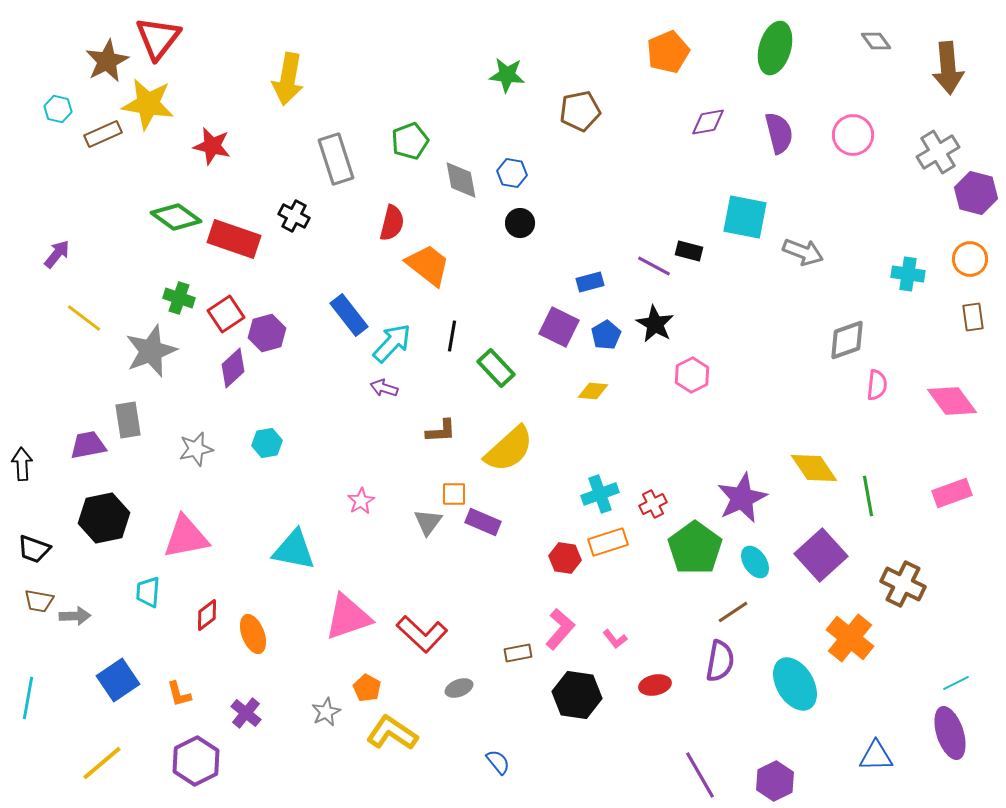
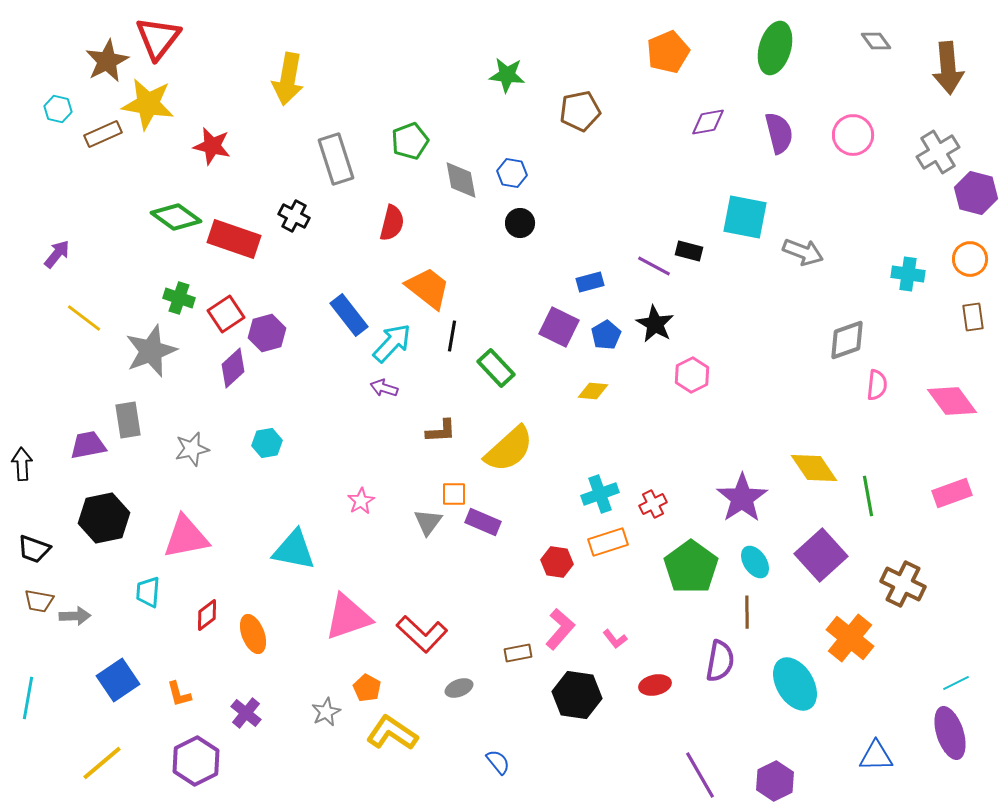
orange trapezoid at (428, 265): moved 23 px down
gray star at (196, 449): moved 4 px left
purple star at (742, 498): rotated 9 degrees counterclockwise
green pentagon at (695, 548): moved 4 px left, 19 px down
red hexagon at (565, 558): moved 8 px left, 4 px down
brown line at (733, 612): moved 14 px right; rotated 56 degrees counterclockwise
